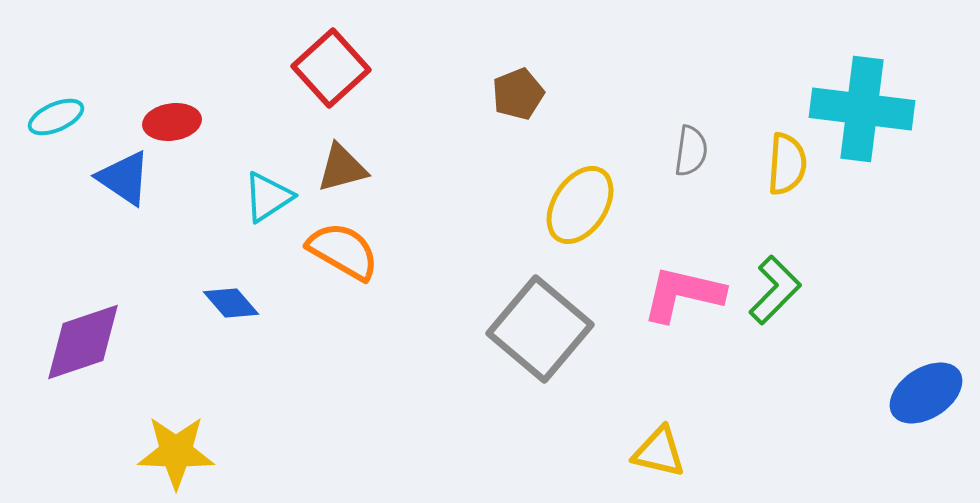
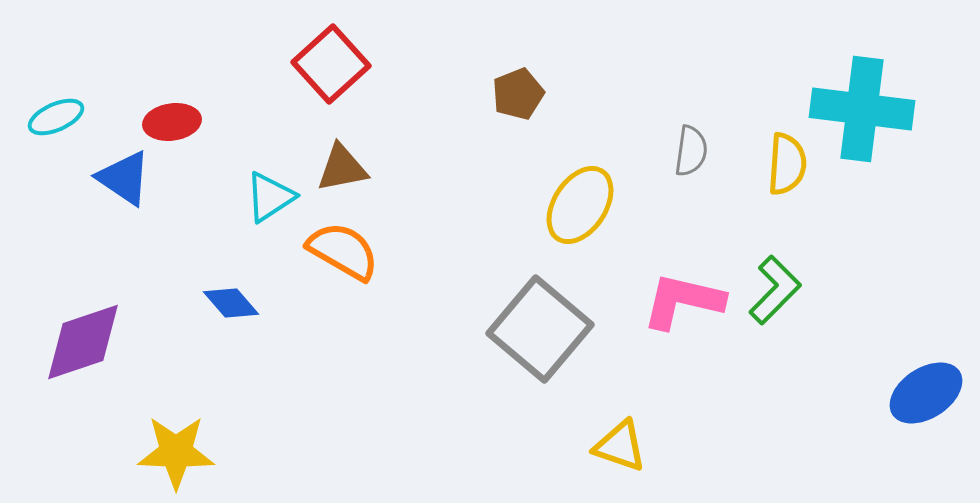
red square: moved 4 px up
brown triangle: rotated 4 degrees clockwise
cyan triangle: moved 2 px right
pink L-shape: moved 7 px down
yellow triangle: moved 39 px left, 6 px up; rotated 6 degrees clockwise
